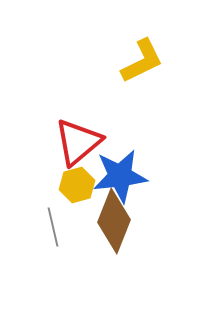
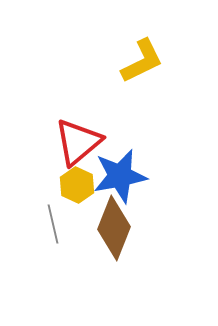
blue star: rotated 4 degrees counterclockwise
yellow hexagon: rotated 20 degrees counterclockwise
brown diamond: moved 7 px down
gray line: moved 3 px up
